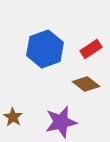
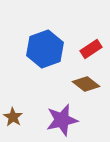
purple star: moved 1 px right, 2 px up
